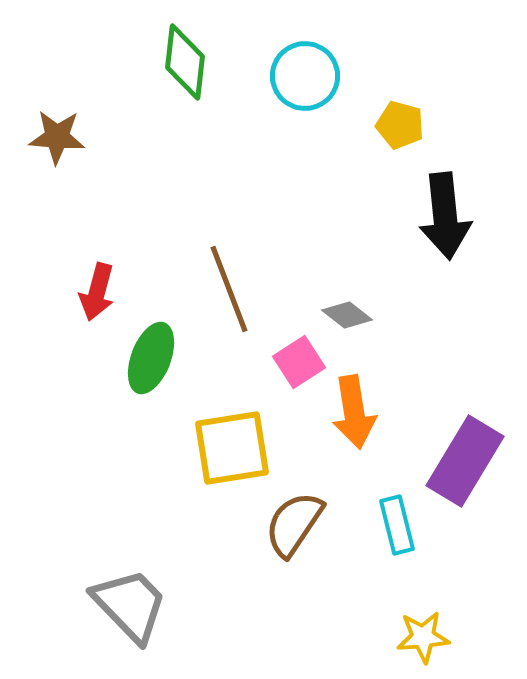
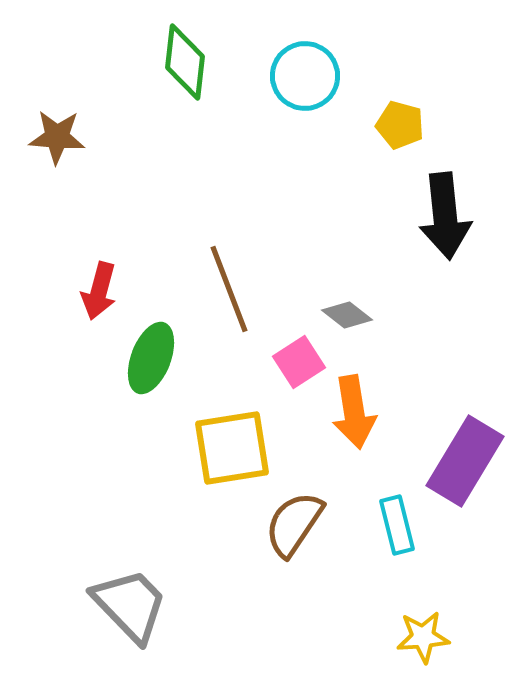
red arrow: moved 2 px right, 1 px up
